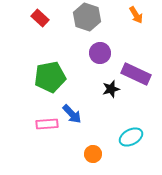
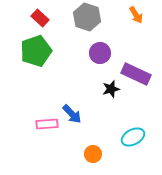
green pentagon: moved 14 px left, 26 px up; rotated 8 degrees counterclockwise
cyan ellipse: moved 2 px right
